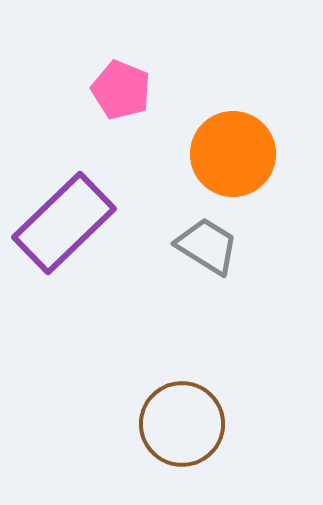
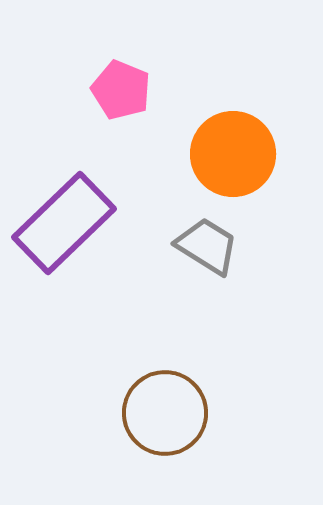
brown circle: moved 17 px left, 11 px up
